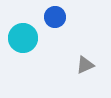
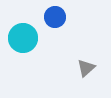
gray triangle: moved 1 px right, 3 px down; rotated 18 degrees counterclockwise
